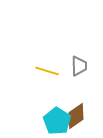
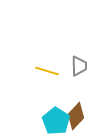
brown diamond: rotated 12 degrees counterclockwise
cyan pentagon: moved 1 px left
